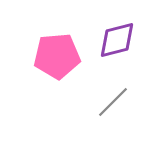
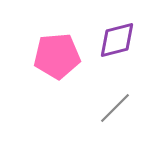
gray line: moved 2 px right, 6 px down
